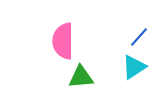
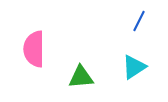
blue line: moved 16 px up; rotated 15 degrees counterclockwise
pink semicircle: moved 29 px left, 8 px down
